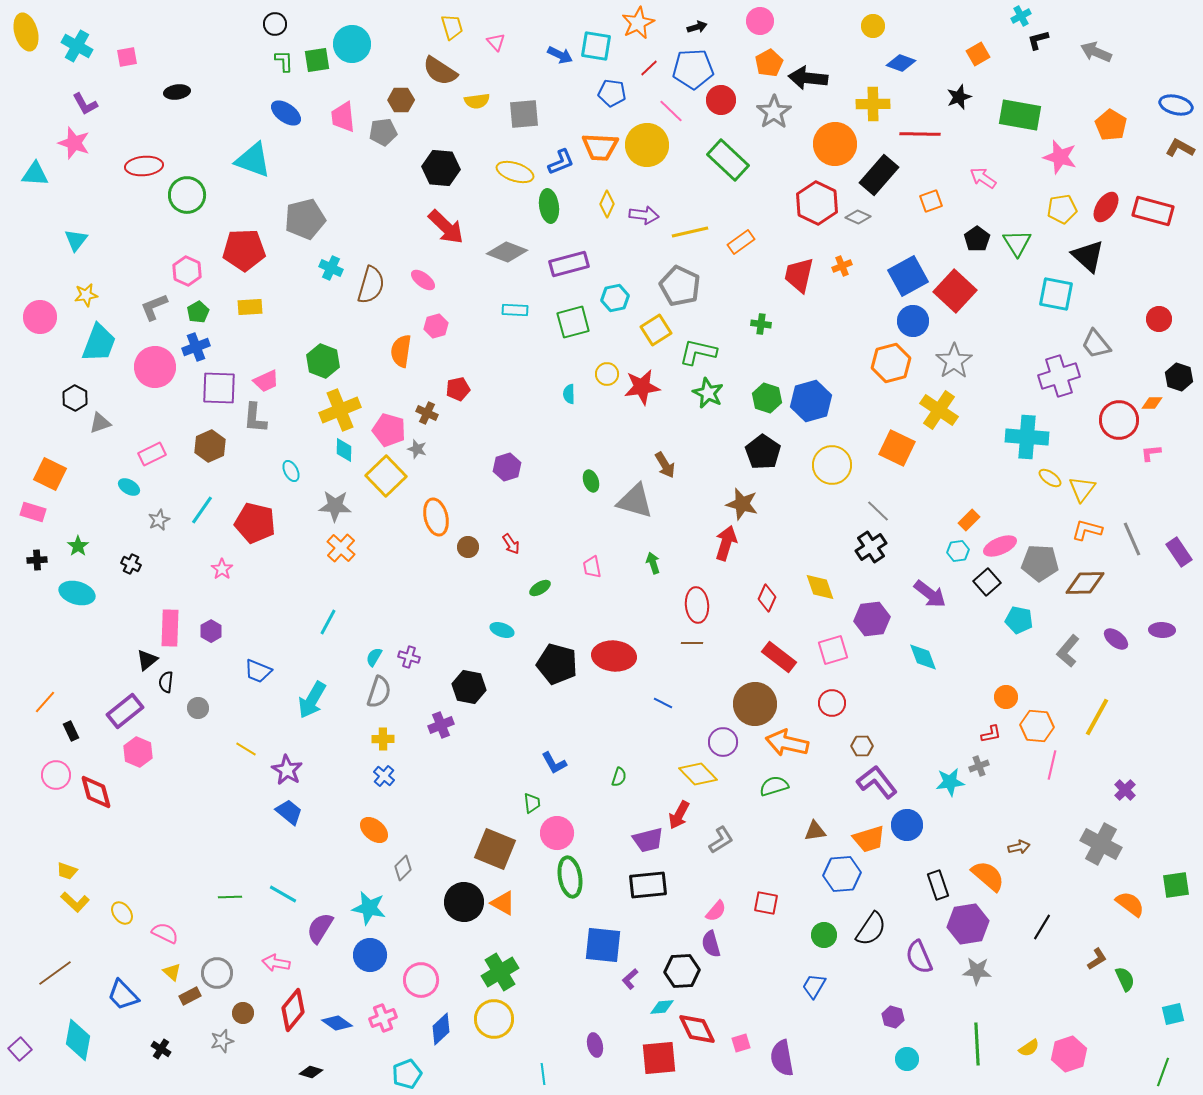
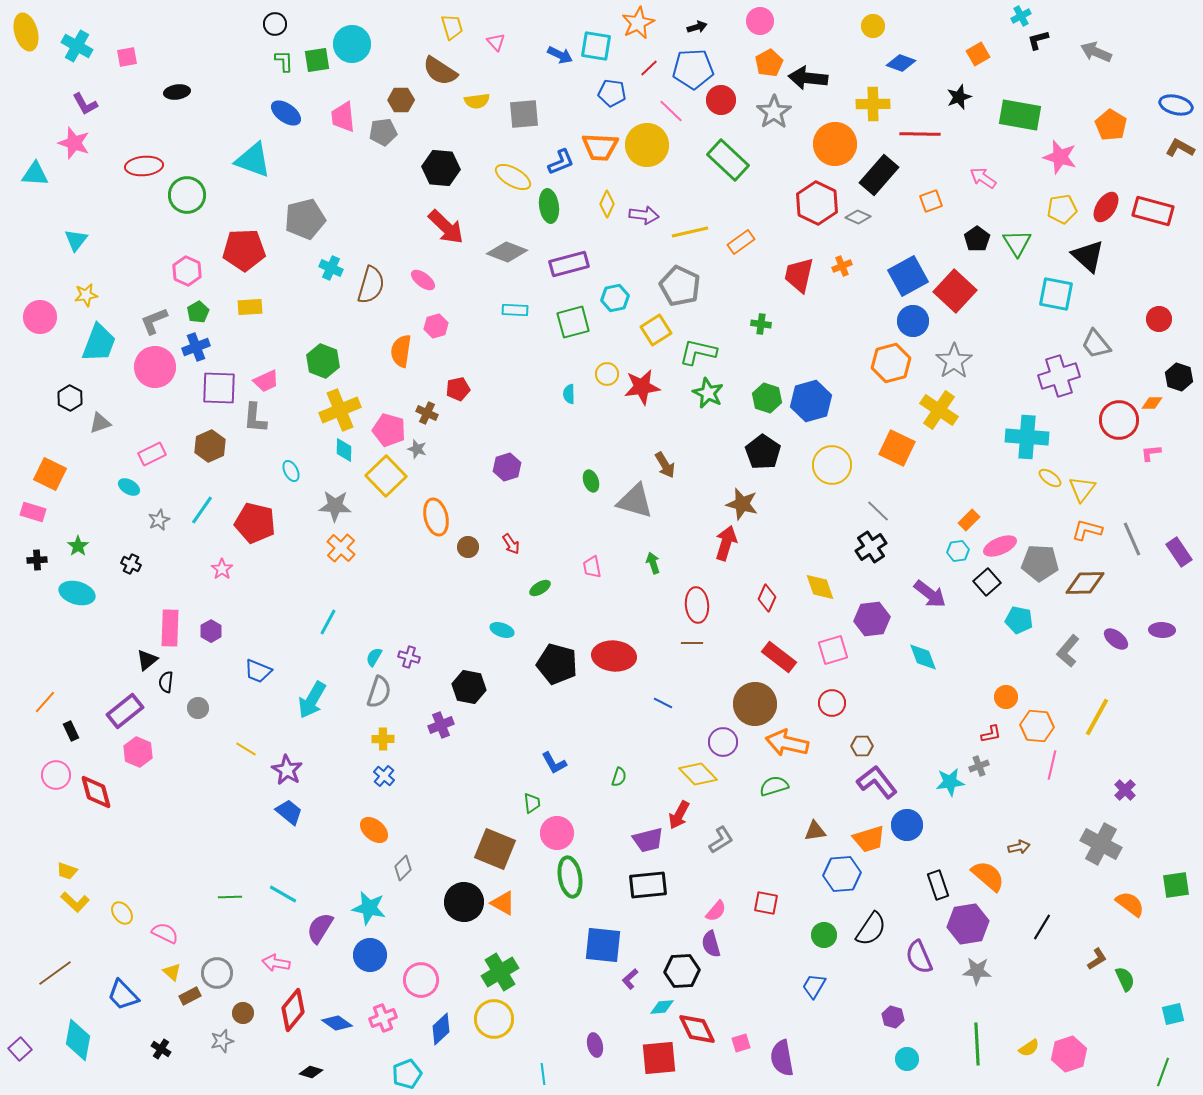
yellow ellipse at (515, 172): moved 2 px left, 5 px down; rotated 12 degrees clockwise
gray L-shape at (154, 307): moved 14 px down
black hexagon at (75, 398): moved 5 px left
